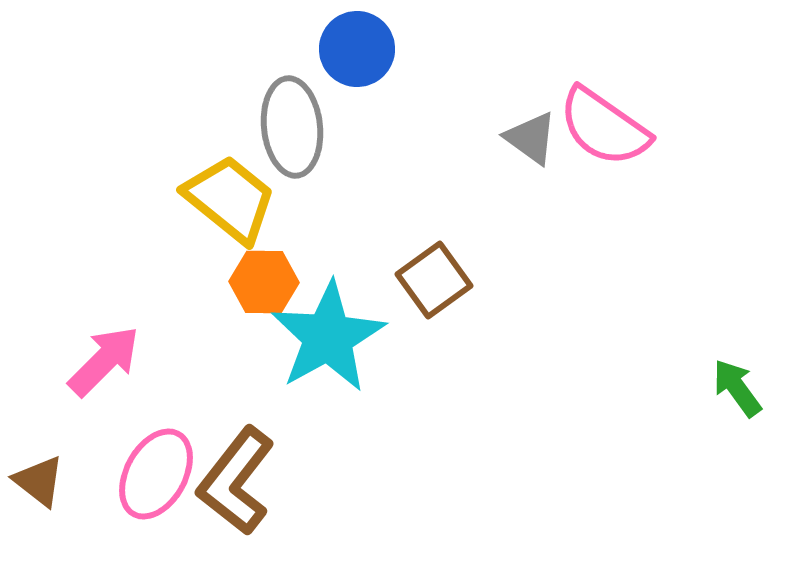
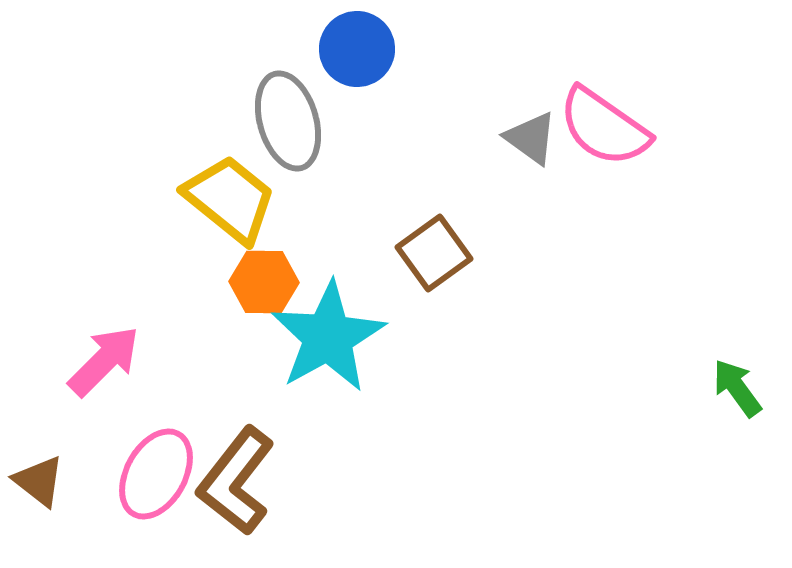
gray ellipse: moved 4 px left, 6 px up; rotated 10 degrees counterclockwise
brown square: moved 27 px up
